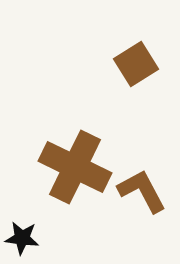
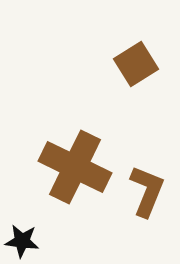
brown L-shape: moved 5 px right; rotated 50 degrees clockwise
black star: moved 3 px down
